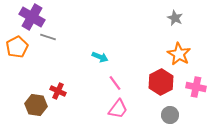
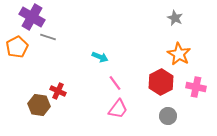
brown hexagon: moved 3 px right
gray circle: moved 2 px left, 1 px down
